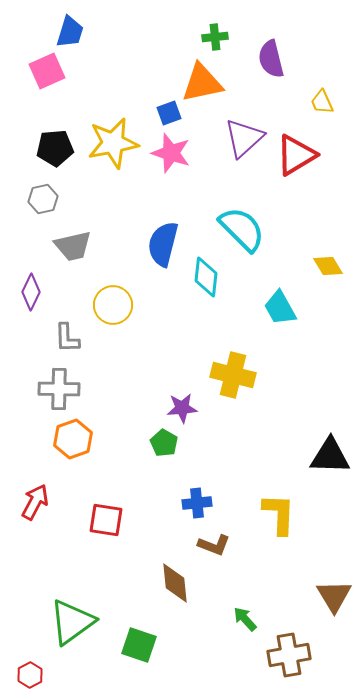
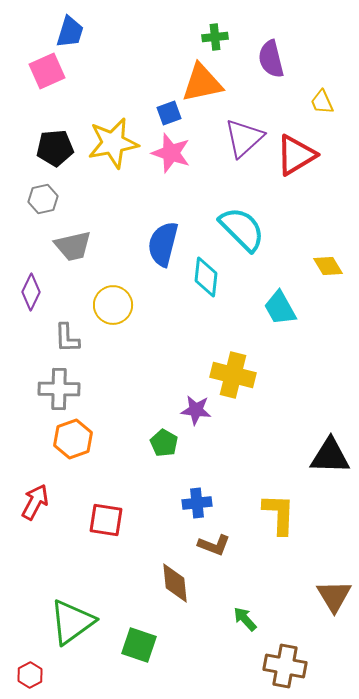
purple star: moved 14 px right, 2 px down; rotated 12 degrees clockwise
brown cross: moved 4 px left, 11 px down; rotated 21 degrees clockwise
